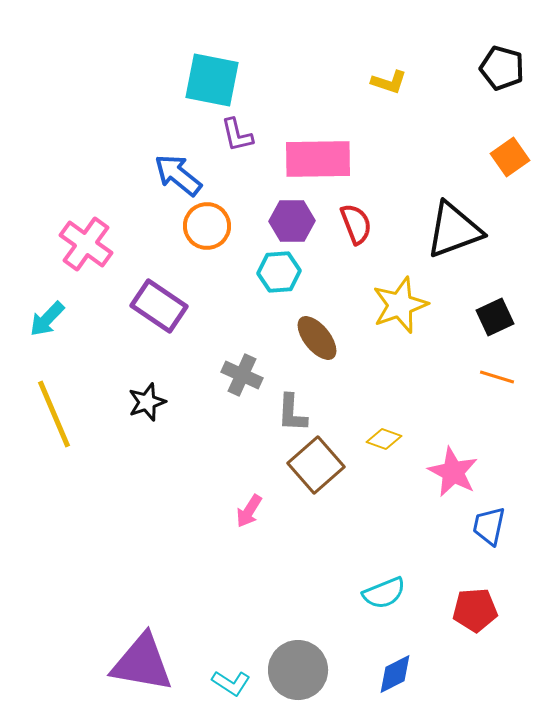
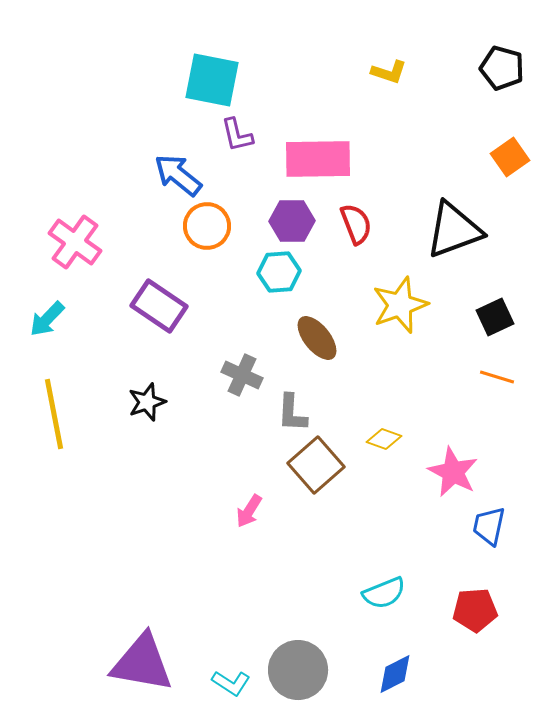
yellow L-shape: moved 10 px up
pink cross: moved 11 px left, 2 px up
yellow line: rotated 12 degrees clockwise
